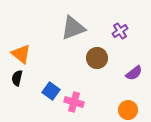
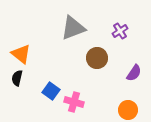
purple semicircle: rotated 18 degrees counterclockwise
